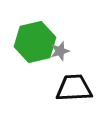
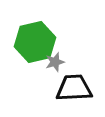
gray star: moved 5 px left, 11 px down
